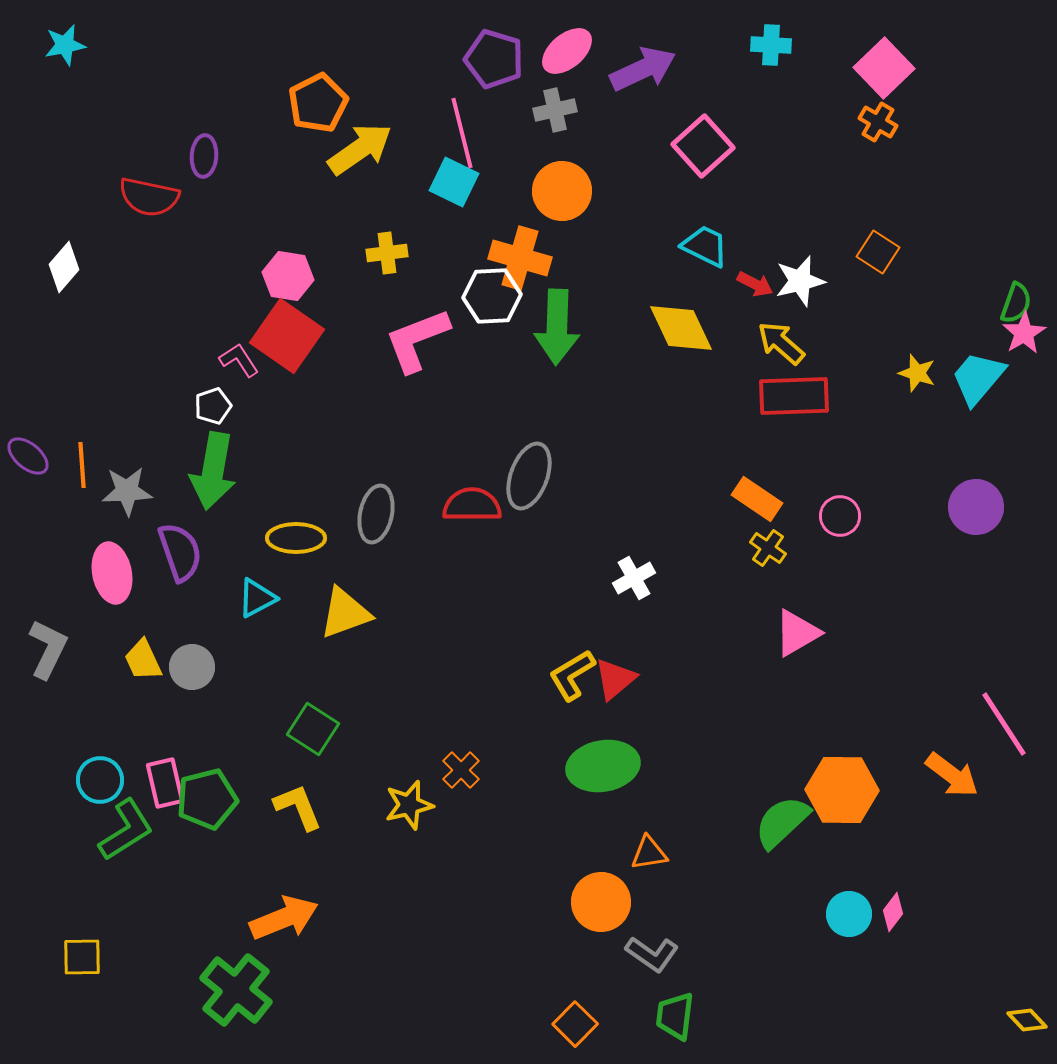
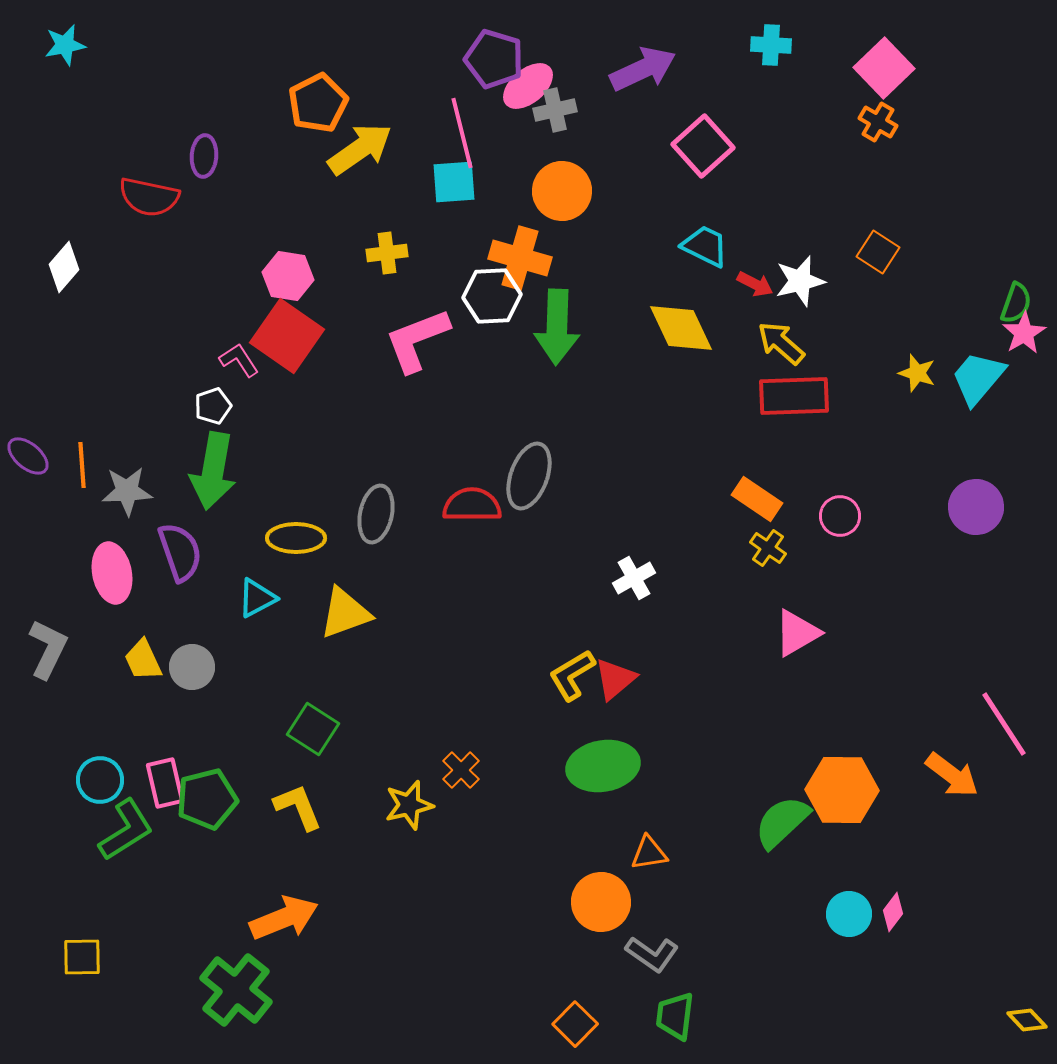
pink ellipse at (567, 51): moved 39 px left, 35 px down
cyan square at (454, 182): rotated 30 degrees counterclockwise
